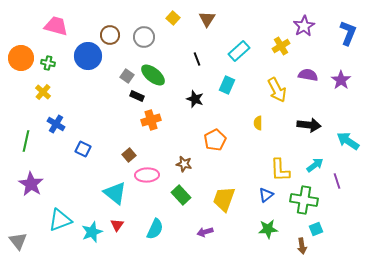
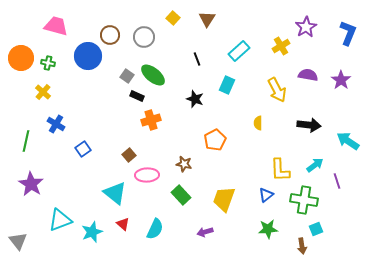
purple star at (304, 26): moved 2 px right, 1 px down
blue square at (83, 149): rotated 28 degrees clockwise
red triangle at (117, 225): moved 6 px right, 1 px up; rotated 24 degrees counterclockwise
